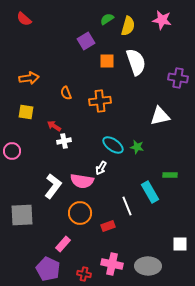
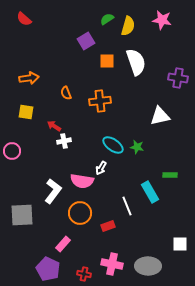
white L-shape: moved 5 px down
